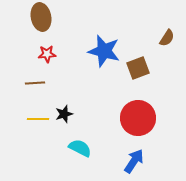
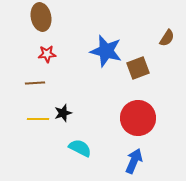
blue star: moved 2 px right
black star: moved 1 px left, 1 px up
blue arrow: rotated 10 degrees counterclockwise
